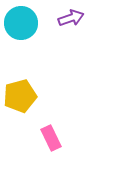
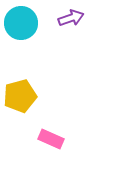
pink rectangle: moved 1 px down; rotated 40 degrees counterclockwise
